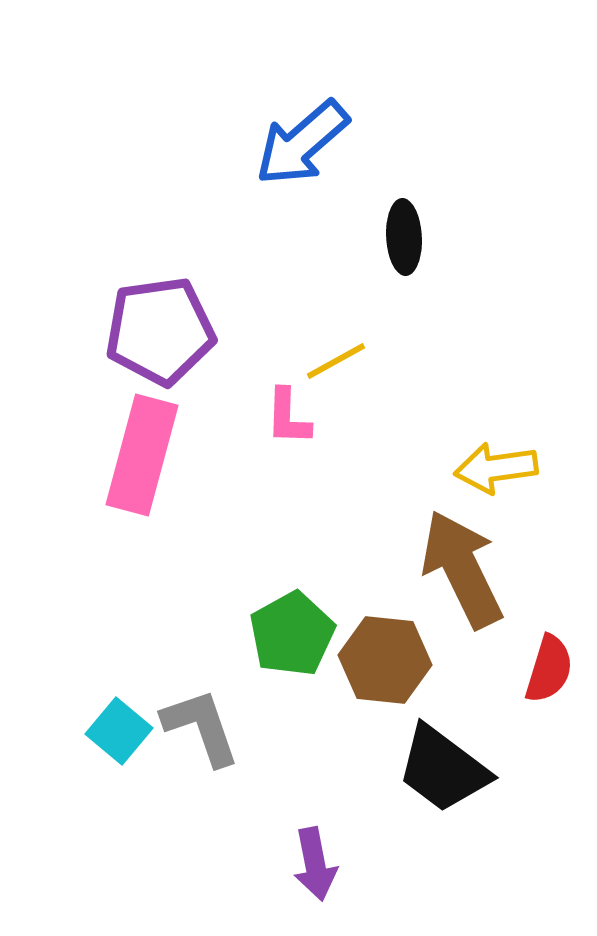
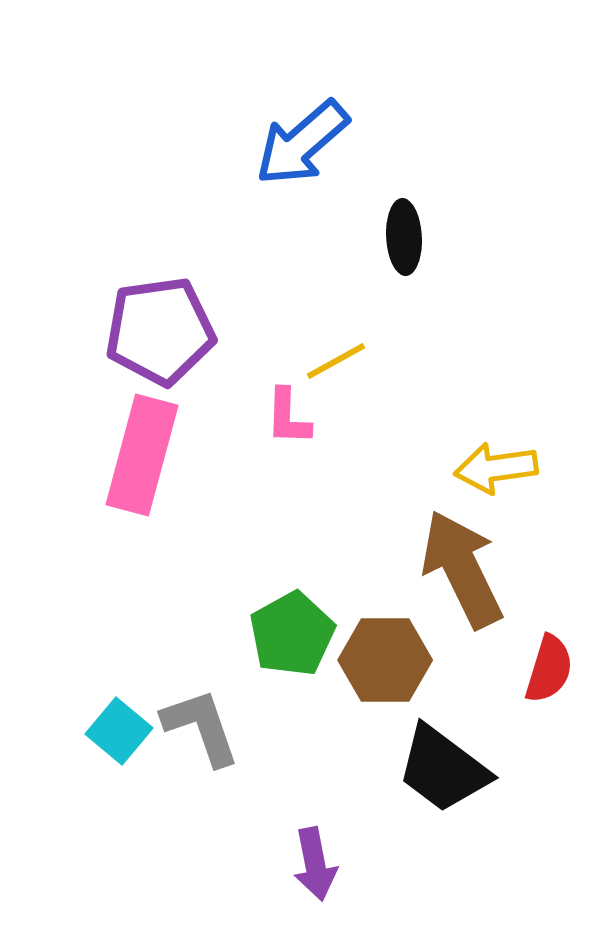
brown hexagon: rotated 6 degrees counterclockwise
